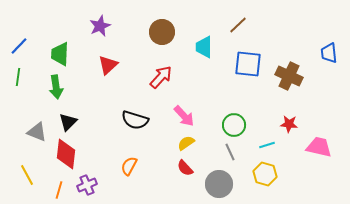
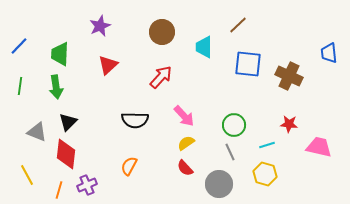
green line: moved 2 px right, 9 px down
black semicircle: rotated 16 degrees counterclockwise
